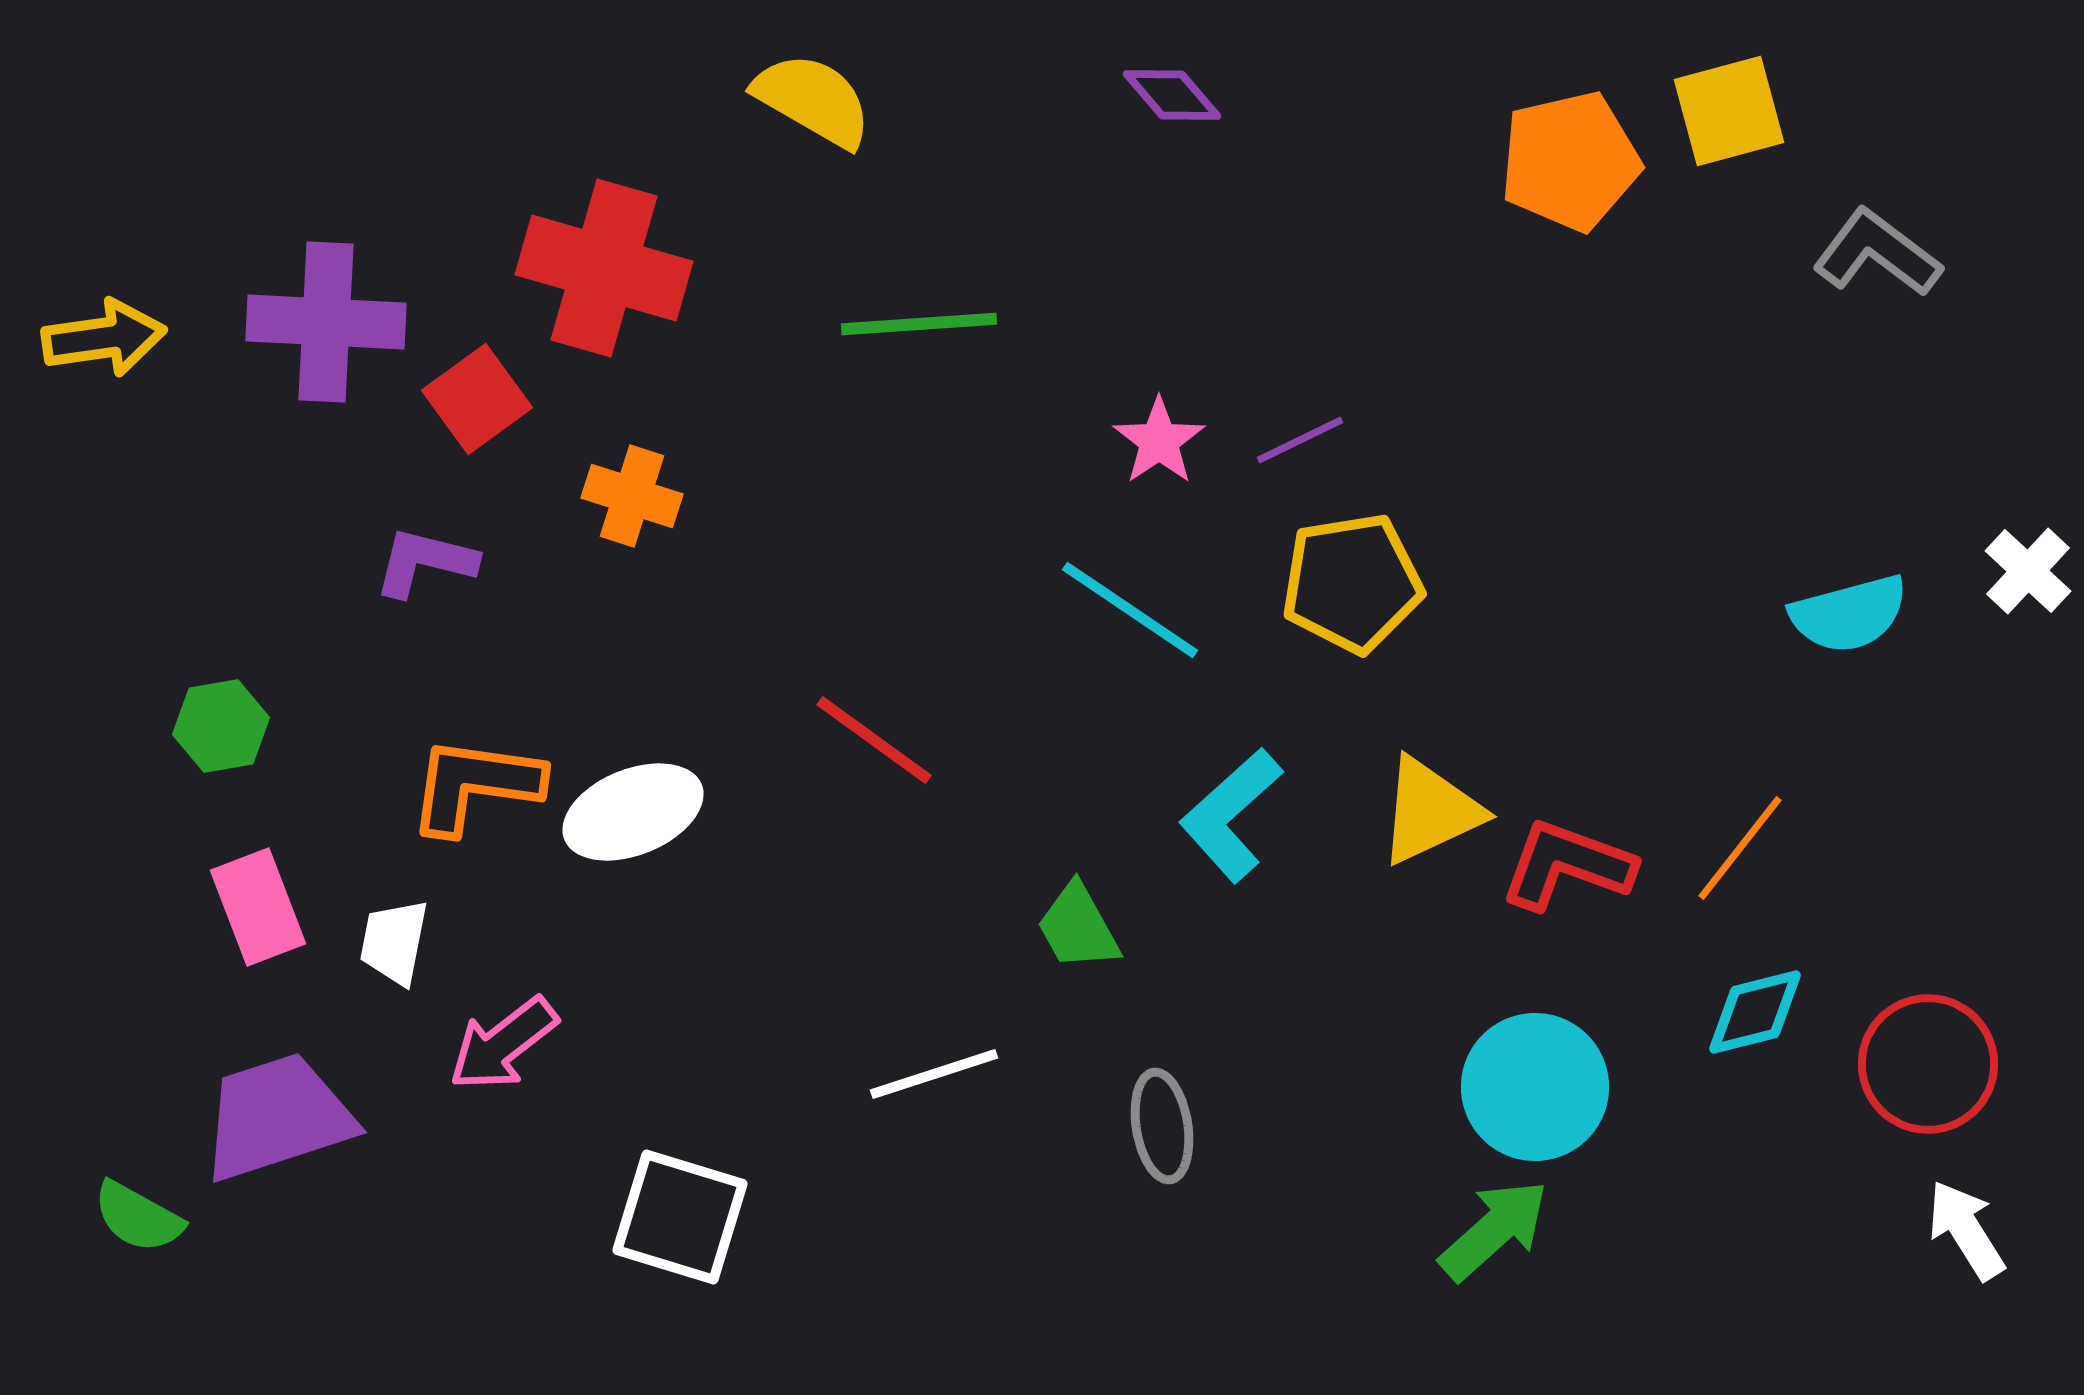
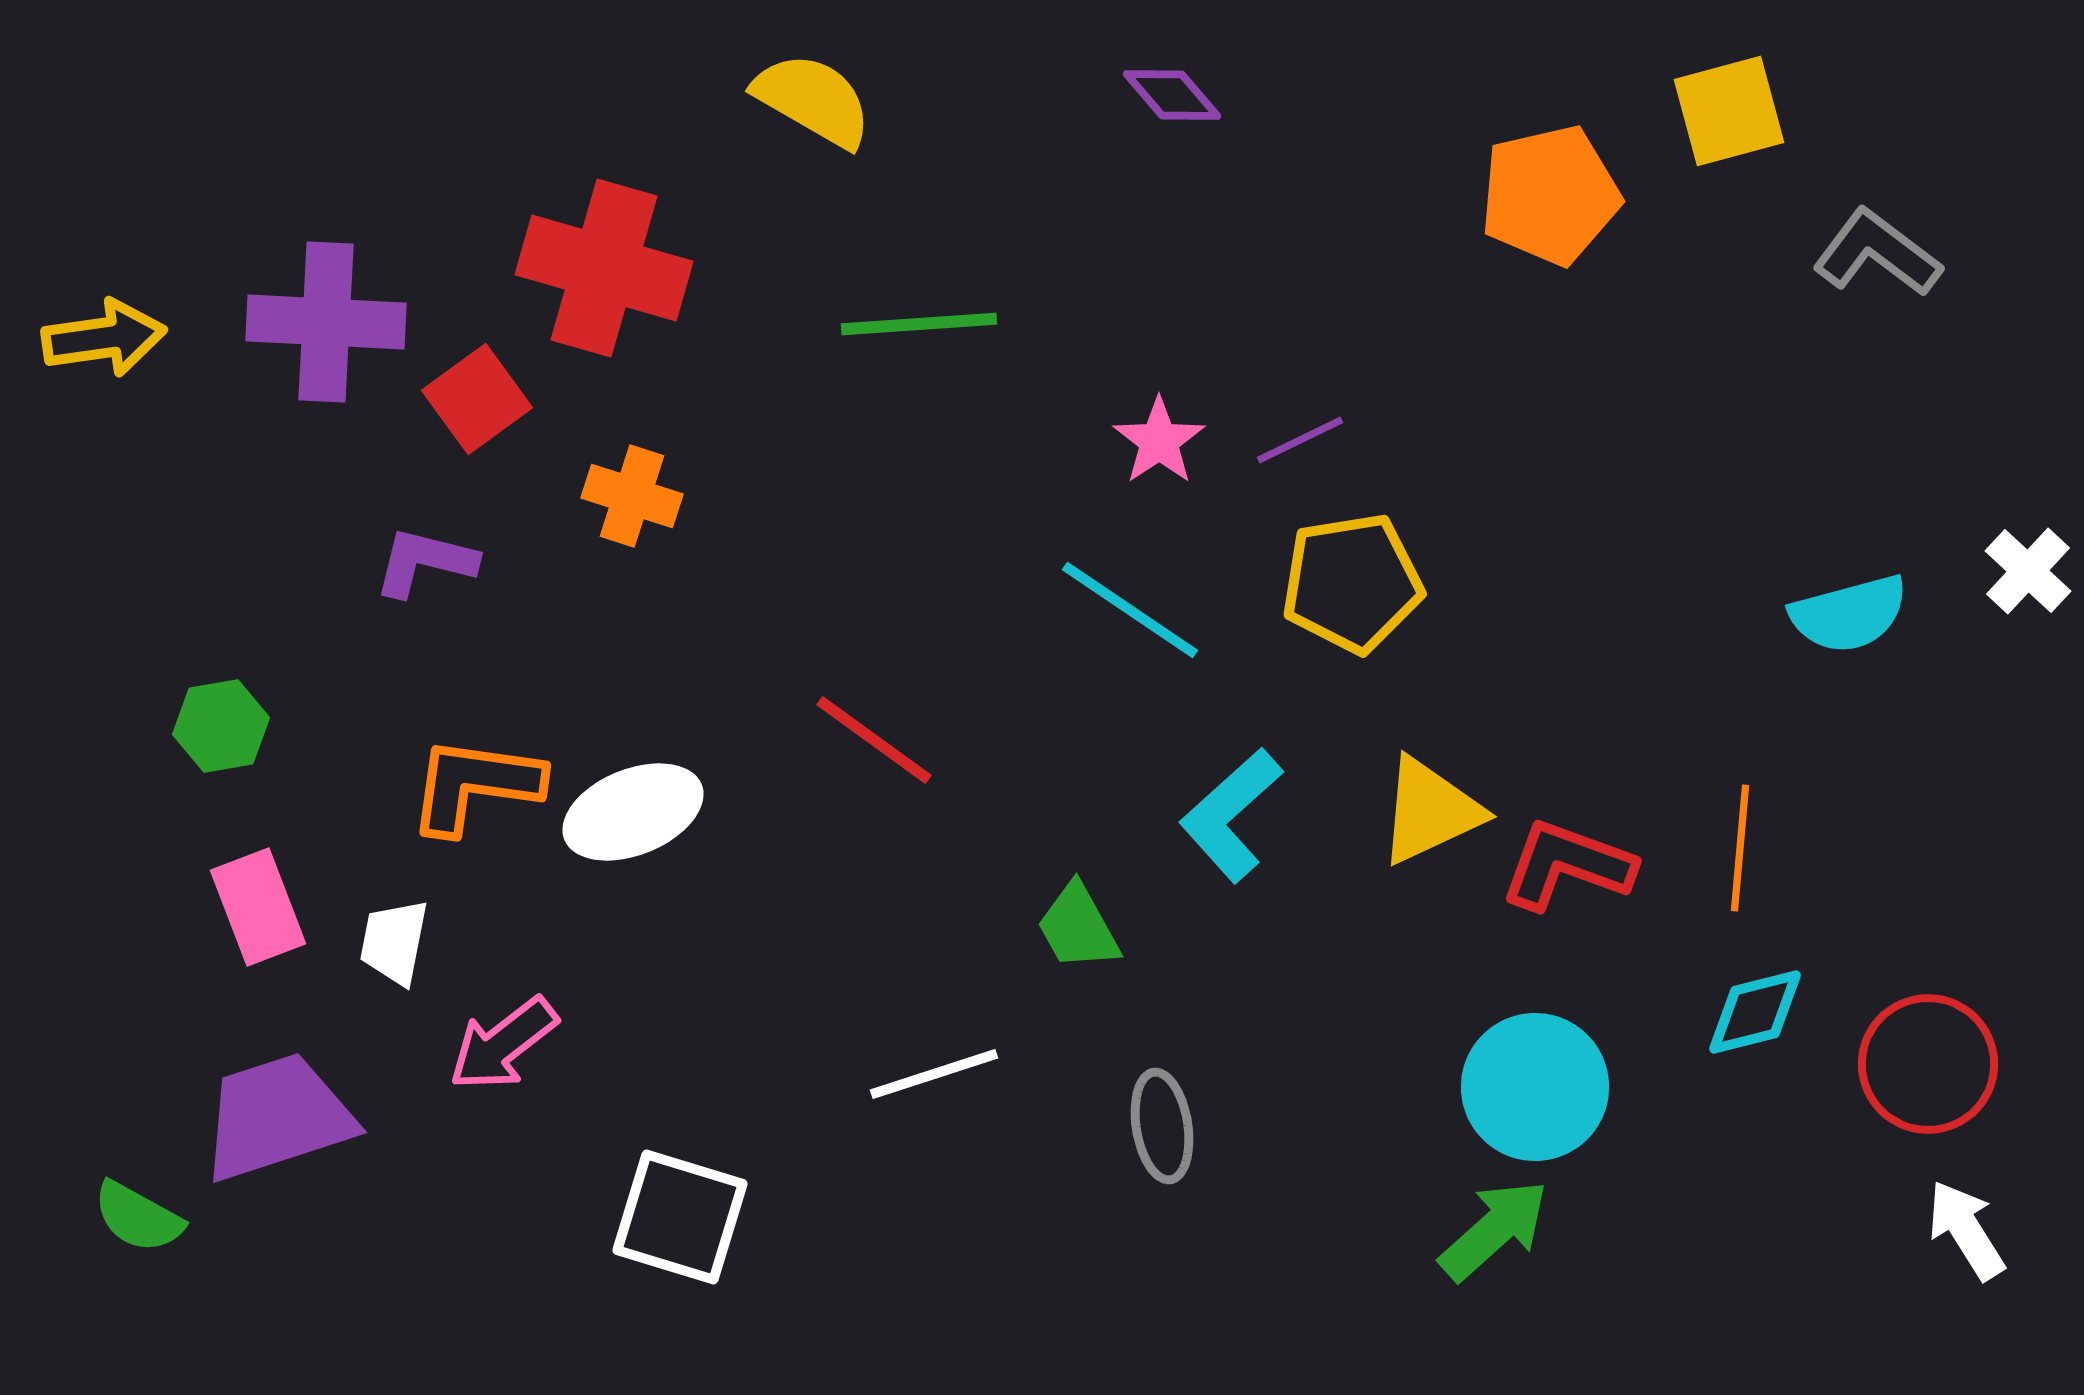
orange pentagon: moved 20 px left, 34 px down
orange line: rotated 33 degrees counterclockwise
